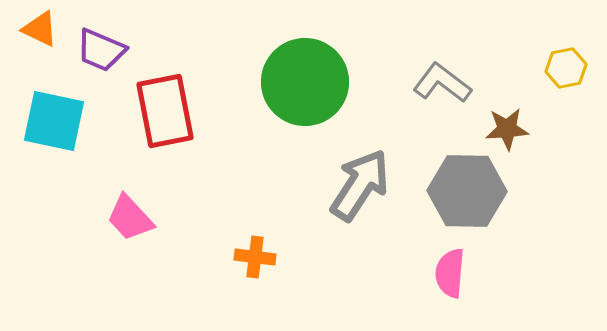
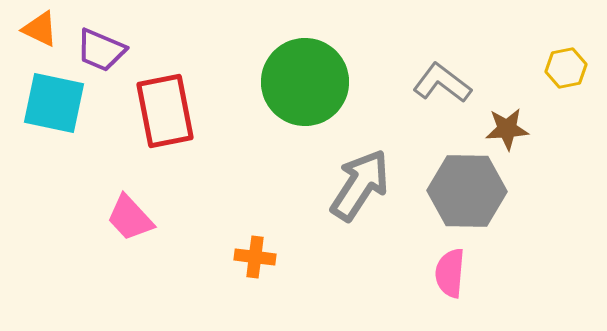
cyan square: moved 18 px up
